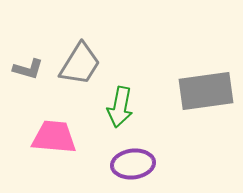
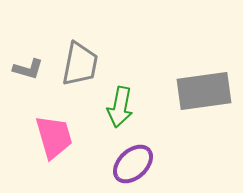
gray trapezoid: rotated 21 degrees counterclockwise
gray rectangle: moved 2 px left
pink trapezoid: rotated 69 degrees clockwise
purple ellipse: rotated 36 degrees counterclockwise
